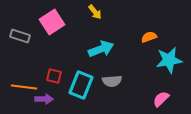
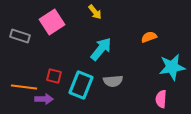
cyan arrow: rotated 30 degrees counterclockwise
cyan star: moved 3 px right, 7 px down
gray semicircle: moved 1 px right
pink semicircle: rotated 42 degrees counterclockwise
